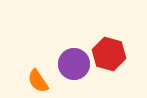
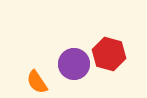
orange semicircle: moved 1 px left, 1 px down
